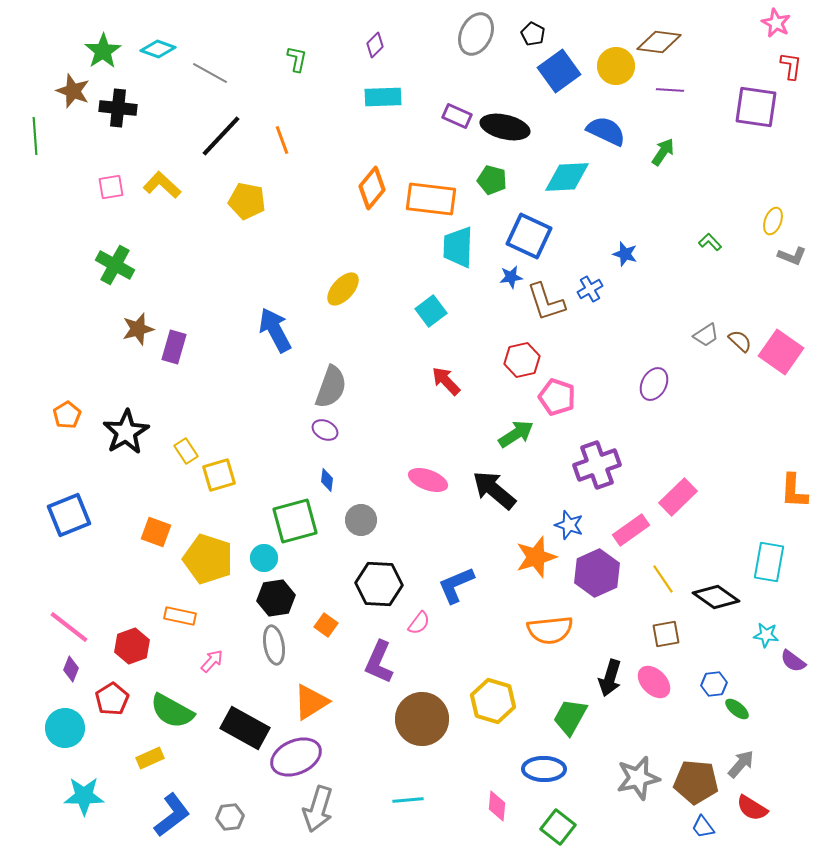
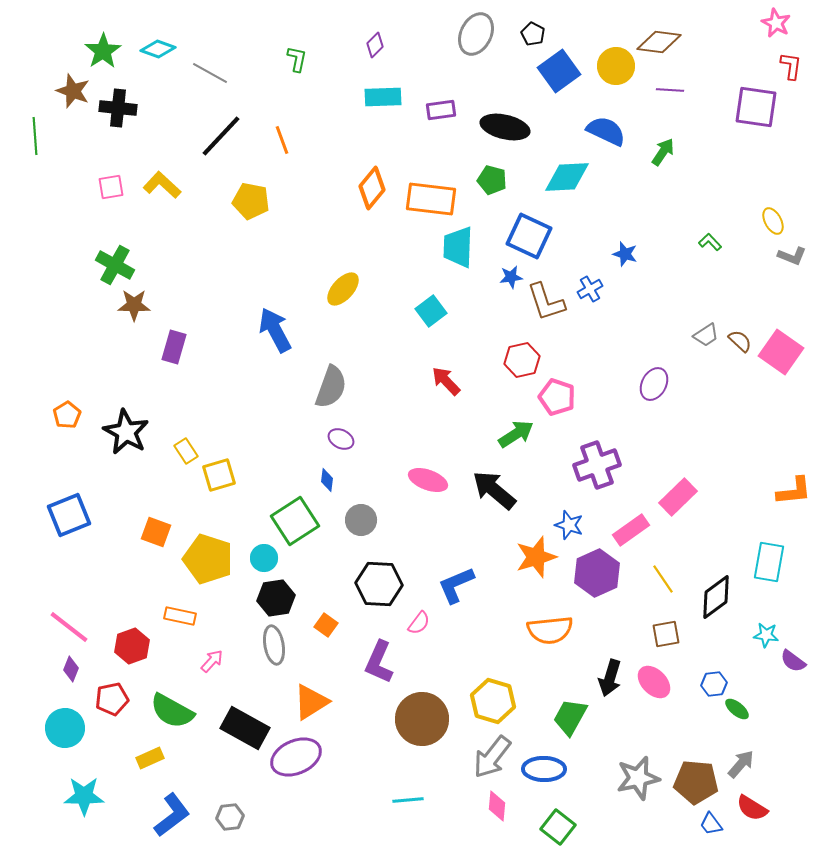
purple rectangle at (457, 116): moved 16 px left, 6 px up; rotated 32 degrees counterclockwise
yellow pentagon at (247, 201): moved 4 px right
yellow ellipse at (773, 221): rotated 48 degrees counterclockwise
brown star at (138, 329): moved 4 px left, 24 px up; rotated 16 degrees clockwise
purple ellipse at (325, 430): moved 16 px right, 9 px down
black star at (126, 432): rotated 12 degrees counterclockwise
orange L-shape at (794, 491): rotated 99 degrees counterclockwise
green square at (295, 521): rotated 18 degrees counterclockwise
black diamond at (716, 597): rotated 72 degrees counterclockwise
red pentagon at (112, 699): rotated 20 degrees clockwise
gray arrow at (318, 809): moved 174 px right, 52 px up; rotated 21 degrees clockwise
blue trapezoid at (703, 827): moved 8 px right, 3 px up
